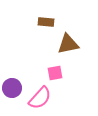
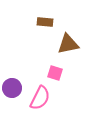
brown rectangle: moved 1 px left
pink square: rotated 28 degrees clockwise
pink semicircle: rotated 15 degrees counterclockwise
